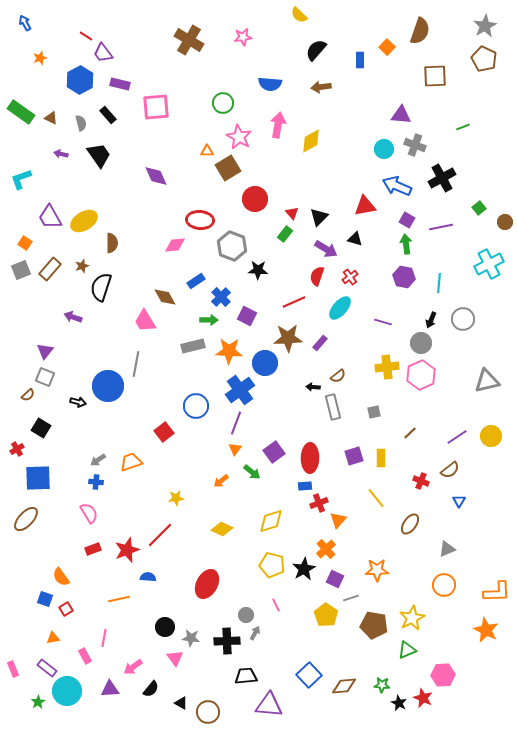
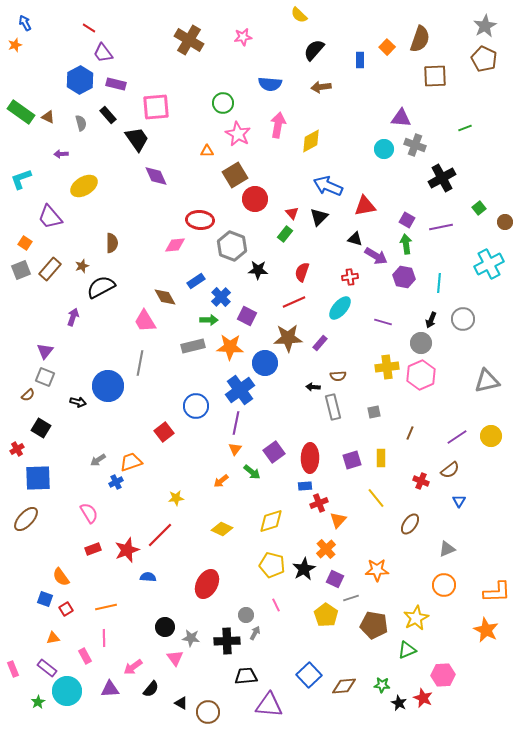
brown semicircle at (420, 31): moved 8 px down
red line at (86, 36): moved 3 px right, 8 px up
black semicircle at (316, 50): moved 2 px left
orange star at (40, 58): moved 25 px left, 13 px up
purple rectangle at (120, 84): moved 4 px left
purple triangle at (401, 115): moved 3 px down
brown triangle at (51, 118): moved 3 px left, 1 px up
green line at (463, 127): moved 2 px right, 1 px down
pink star at (239, 137): moved 1 px left, 3 px up
purple arrow at (61, 154): rotated 16 degrees counterclockwise
black trapezoid at (99, 155): moved 38 px right, 16 px up
brown square at (228, 168): moved 7 px right, 7 px down
blue arrow at (397, 186): moved 69 px left
purple trapezoid at (50, 217): rotated 12 degrees counterclockwise
yellow ellipse at (84, 221): moved 35 px up
purple arrow at (326, 249): moved 50 px right, 7 px down
red semicircle at (317, 276): moved 15 px left, 4 px up
red cross at (350, 277): rotated 28 degrees clockwise
black semicircle at (101, 287): rotated 44 degrees clockwise
purple arrow at (73, 317): rotated 90 degrees clockwise
orange star at (229, 351): moved 1 px right, 4 px up
gray line at (136, 364): moved 4 px right, 1 px up
brown semicircle at (338, 376): rotated 35 degrees clockwise
purple line at (236, 423): rotated 10 degrees counterclockwise
brown line at (410, 433): rotated 24 degrees counterclockwise
purple square at (354, 456): moved 2 px left, 4 px down
blue cross at (96, 482): moved 20 px right; rotated 32 degrees counterclockwise
orange line at (119, 599): moved 13 px left, 8 px down
yellow star at (412, 618): moved 4 px right
pink line at (104, 638): rotated 12 degrees counterclockwise
